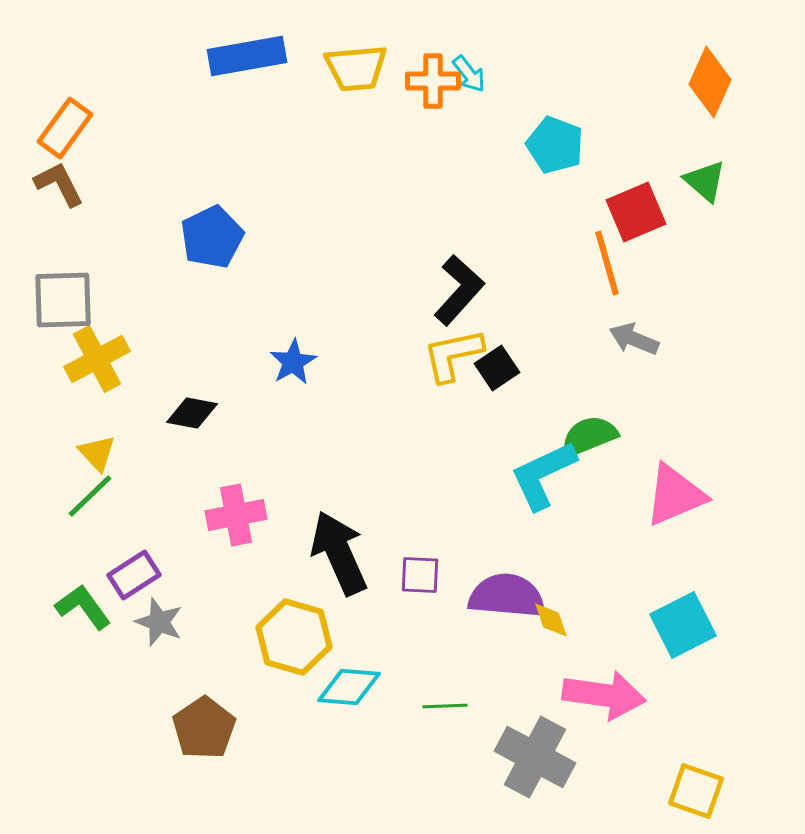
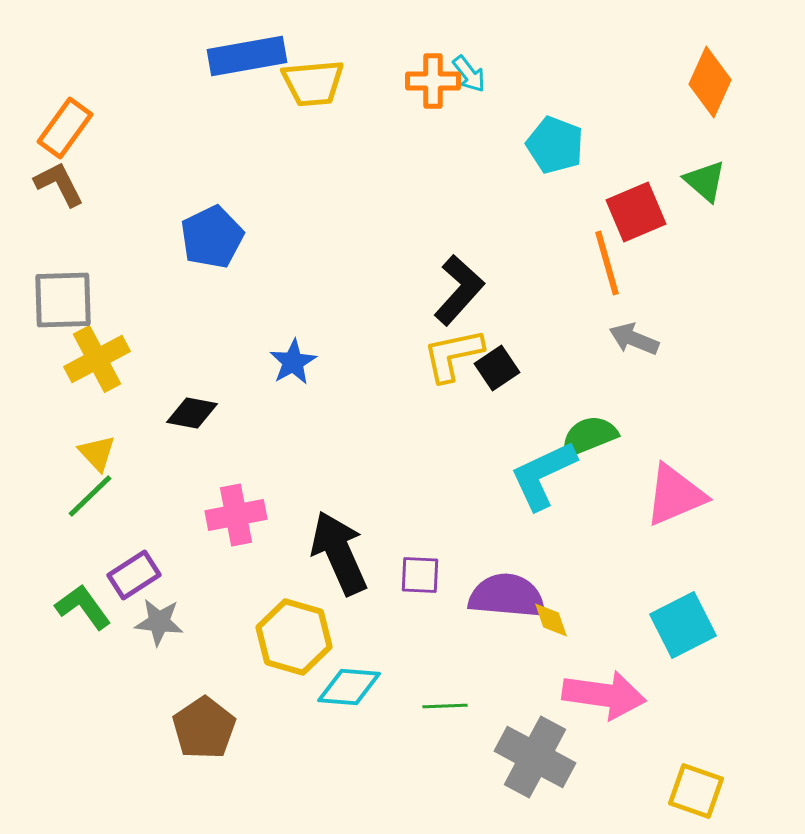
yellow trapezoid at (356, 68): moved 43 px left, 15 px down
gray star at (159, 622): rotated 15 degrees counterclockwise
